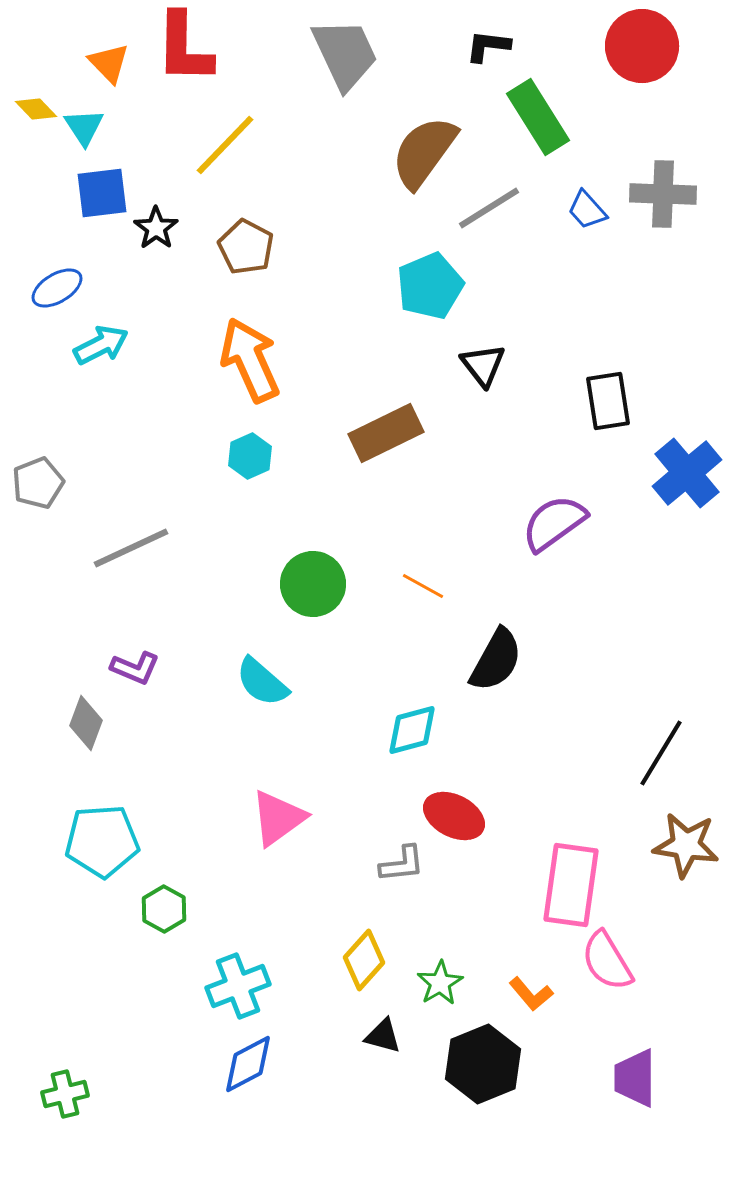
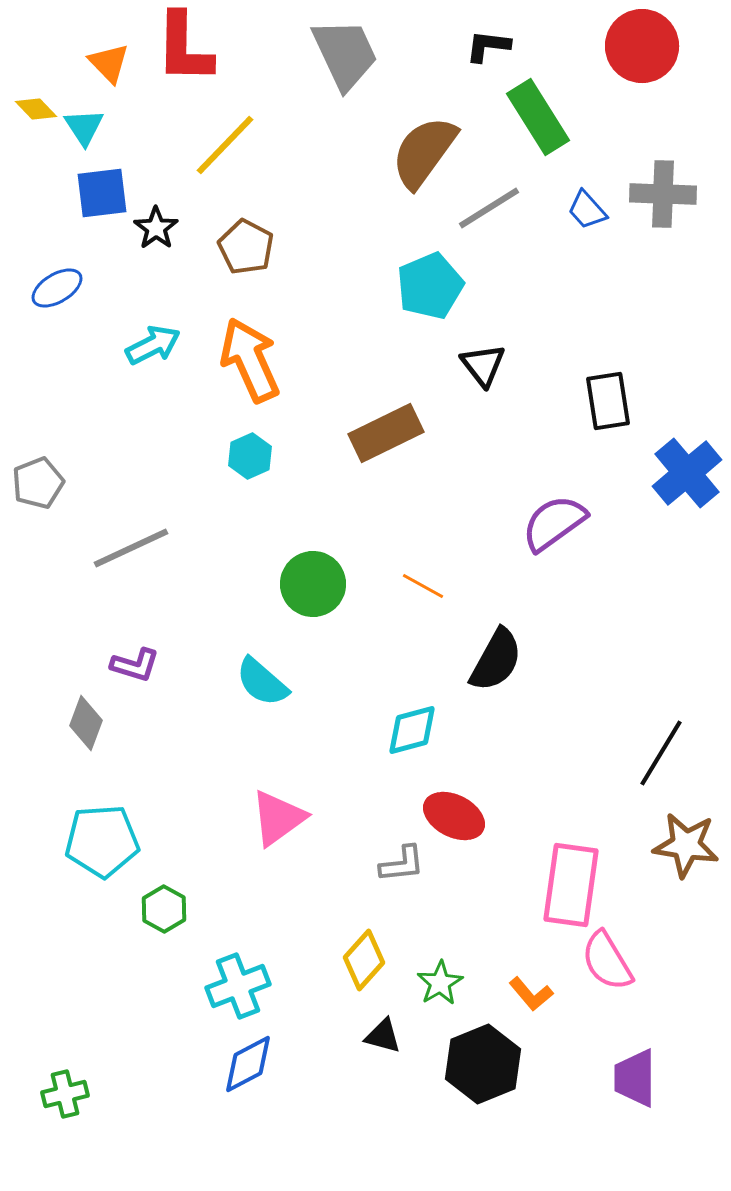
cyan arrow at (101, 345): moved 52 px right
purple L-shape at (135, 668): moved 3 px up; rotated 6 degrees counterclockwise
